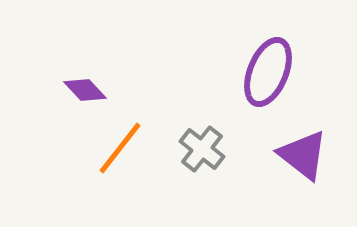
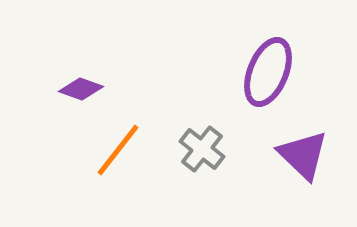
purple diamond: moved 4 px left, 1 px up; rotated 27 degrees counterclockwise
orange line: moved 2 px left, 2 px down
purple triangle: rotated 6 degrees clockwise
